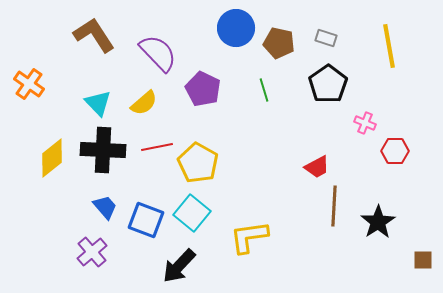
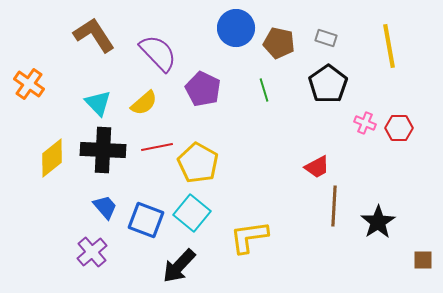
red hexagon: moved 4 px right, 23 px up
